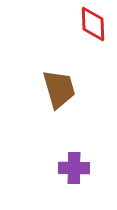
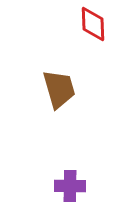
purple cross: moved 4 px left, 18 px down
